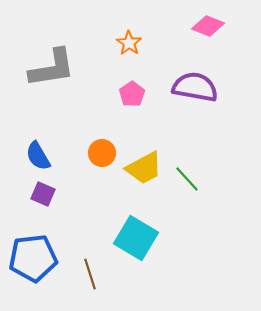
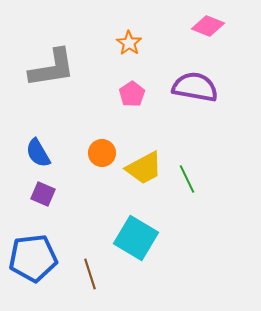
blue semicircle: moved 3 px up
green line: rotated 16 degrees clockwise
